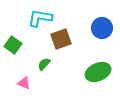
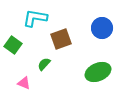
cyan L-shape: moved 5 px left
